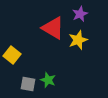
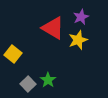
purple star: moved 1 px right, 3 px down
yellow square: moved 1 px right, 1 px up
green star: rotated 14 degrees clockwise
gray square: rotated 35 degrees clockwise
